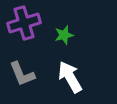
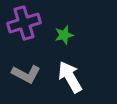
gray L-shape: moved 4 px right; rotated 40 degrees counterclockwise
